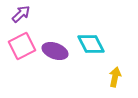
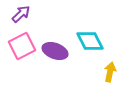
cyan diamond: moved 1 px left, 3 px up
yellow arrow: moved 5 px left, 5 px up
